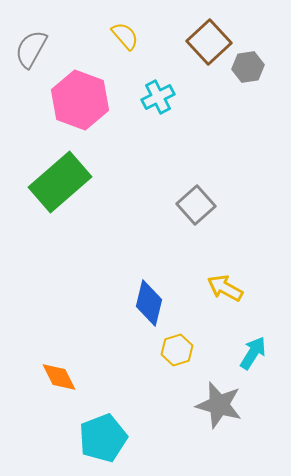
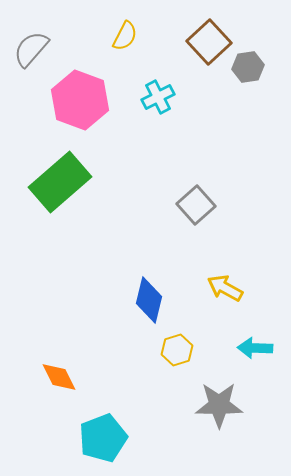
yellow semicircle: rotated 68 degrees clockwise
gray semicircle: rotated 12 degrees clockwise
blue diamond: moved 3 px up
cyan arrow: moved 2 px right, 5 px up; rotated 120 degrees counterclockwise
gray star: rotated 15 degrees counterclockwise
